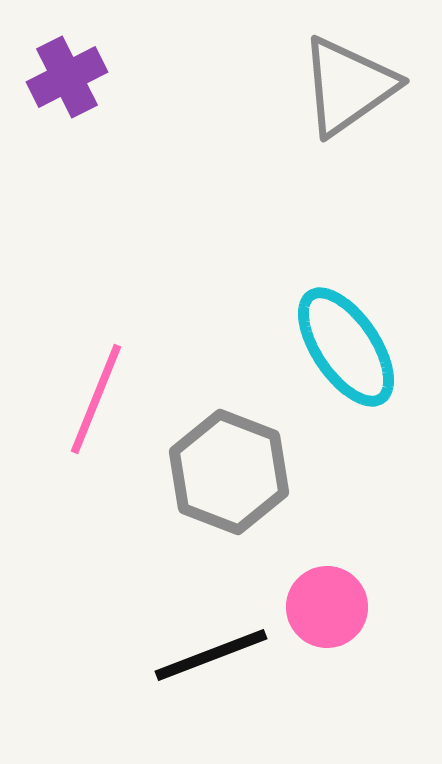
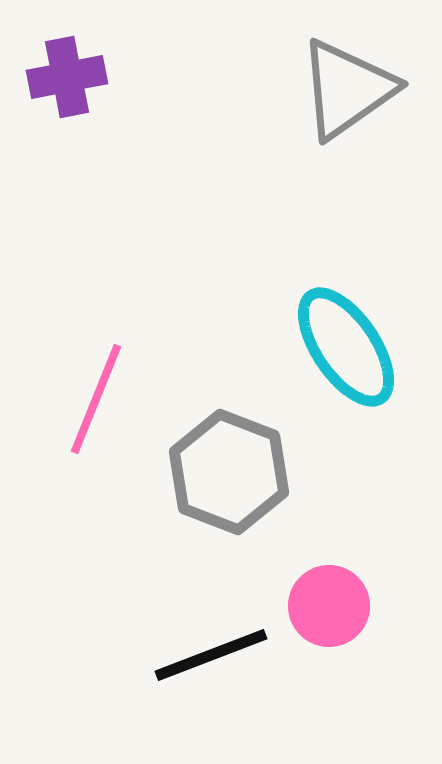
purple cross: rotated 16 degrees clockwise
gray triangle: moved 1 px left, 3 px down
pink circle: moved 2 px right, 1 px up
